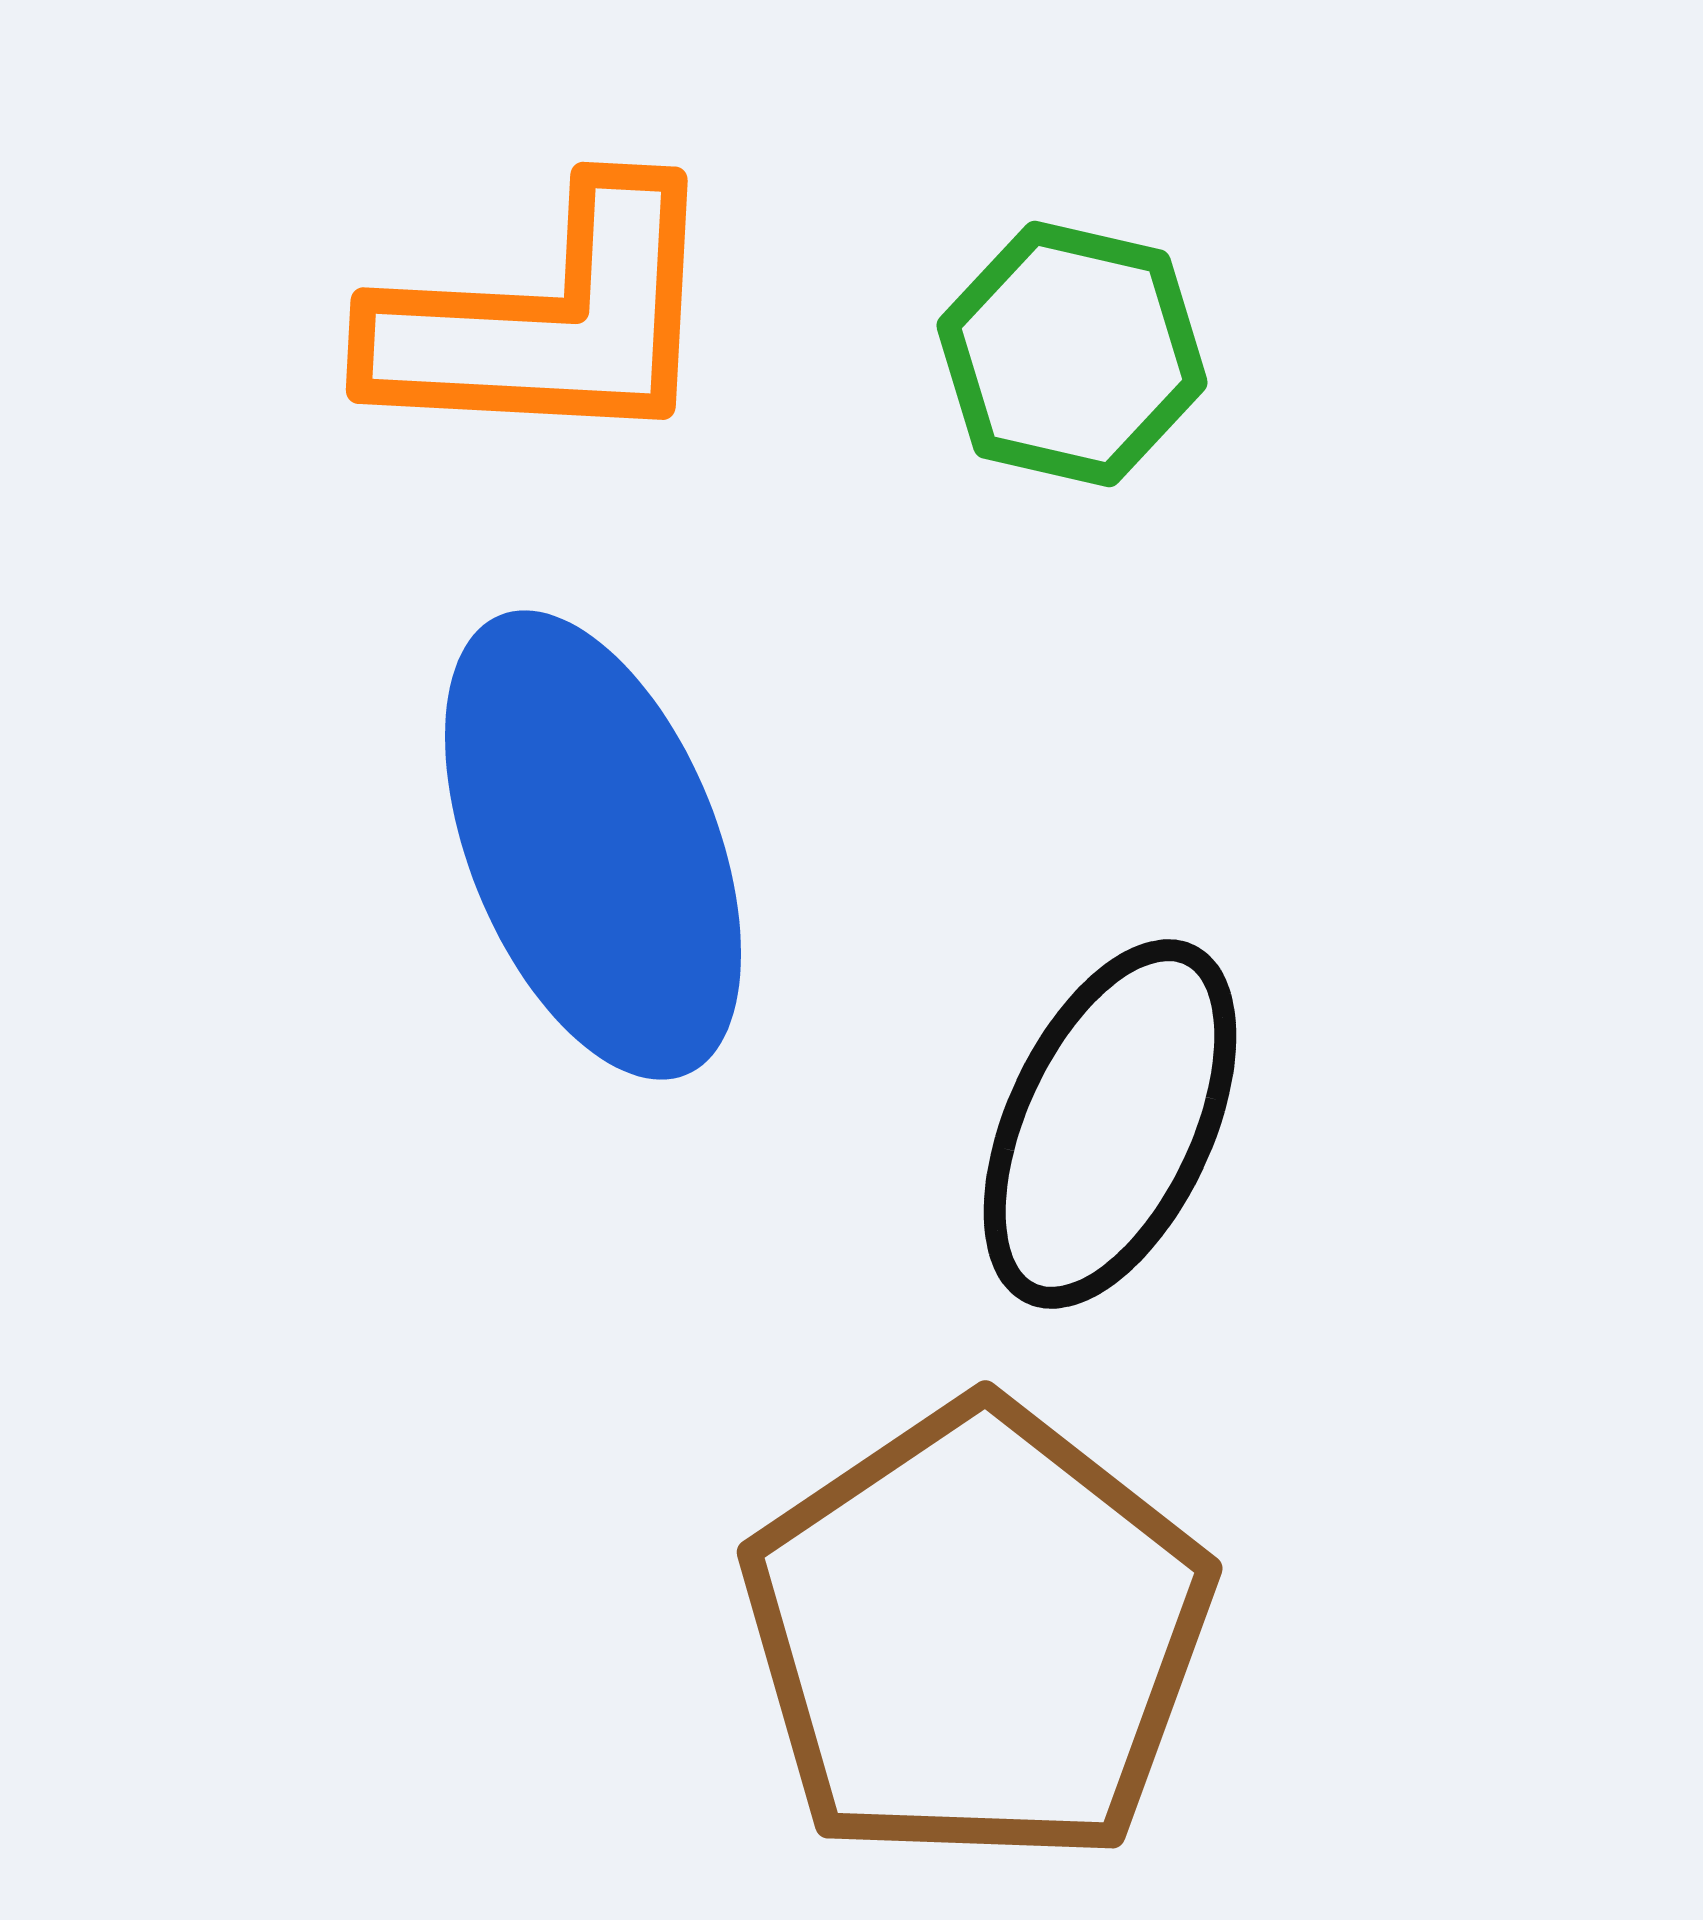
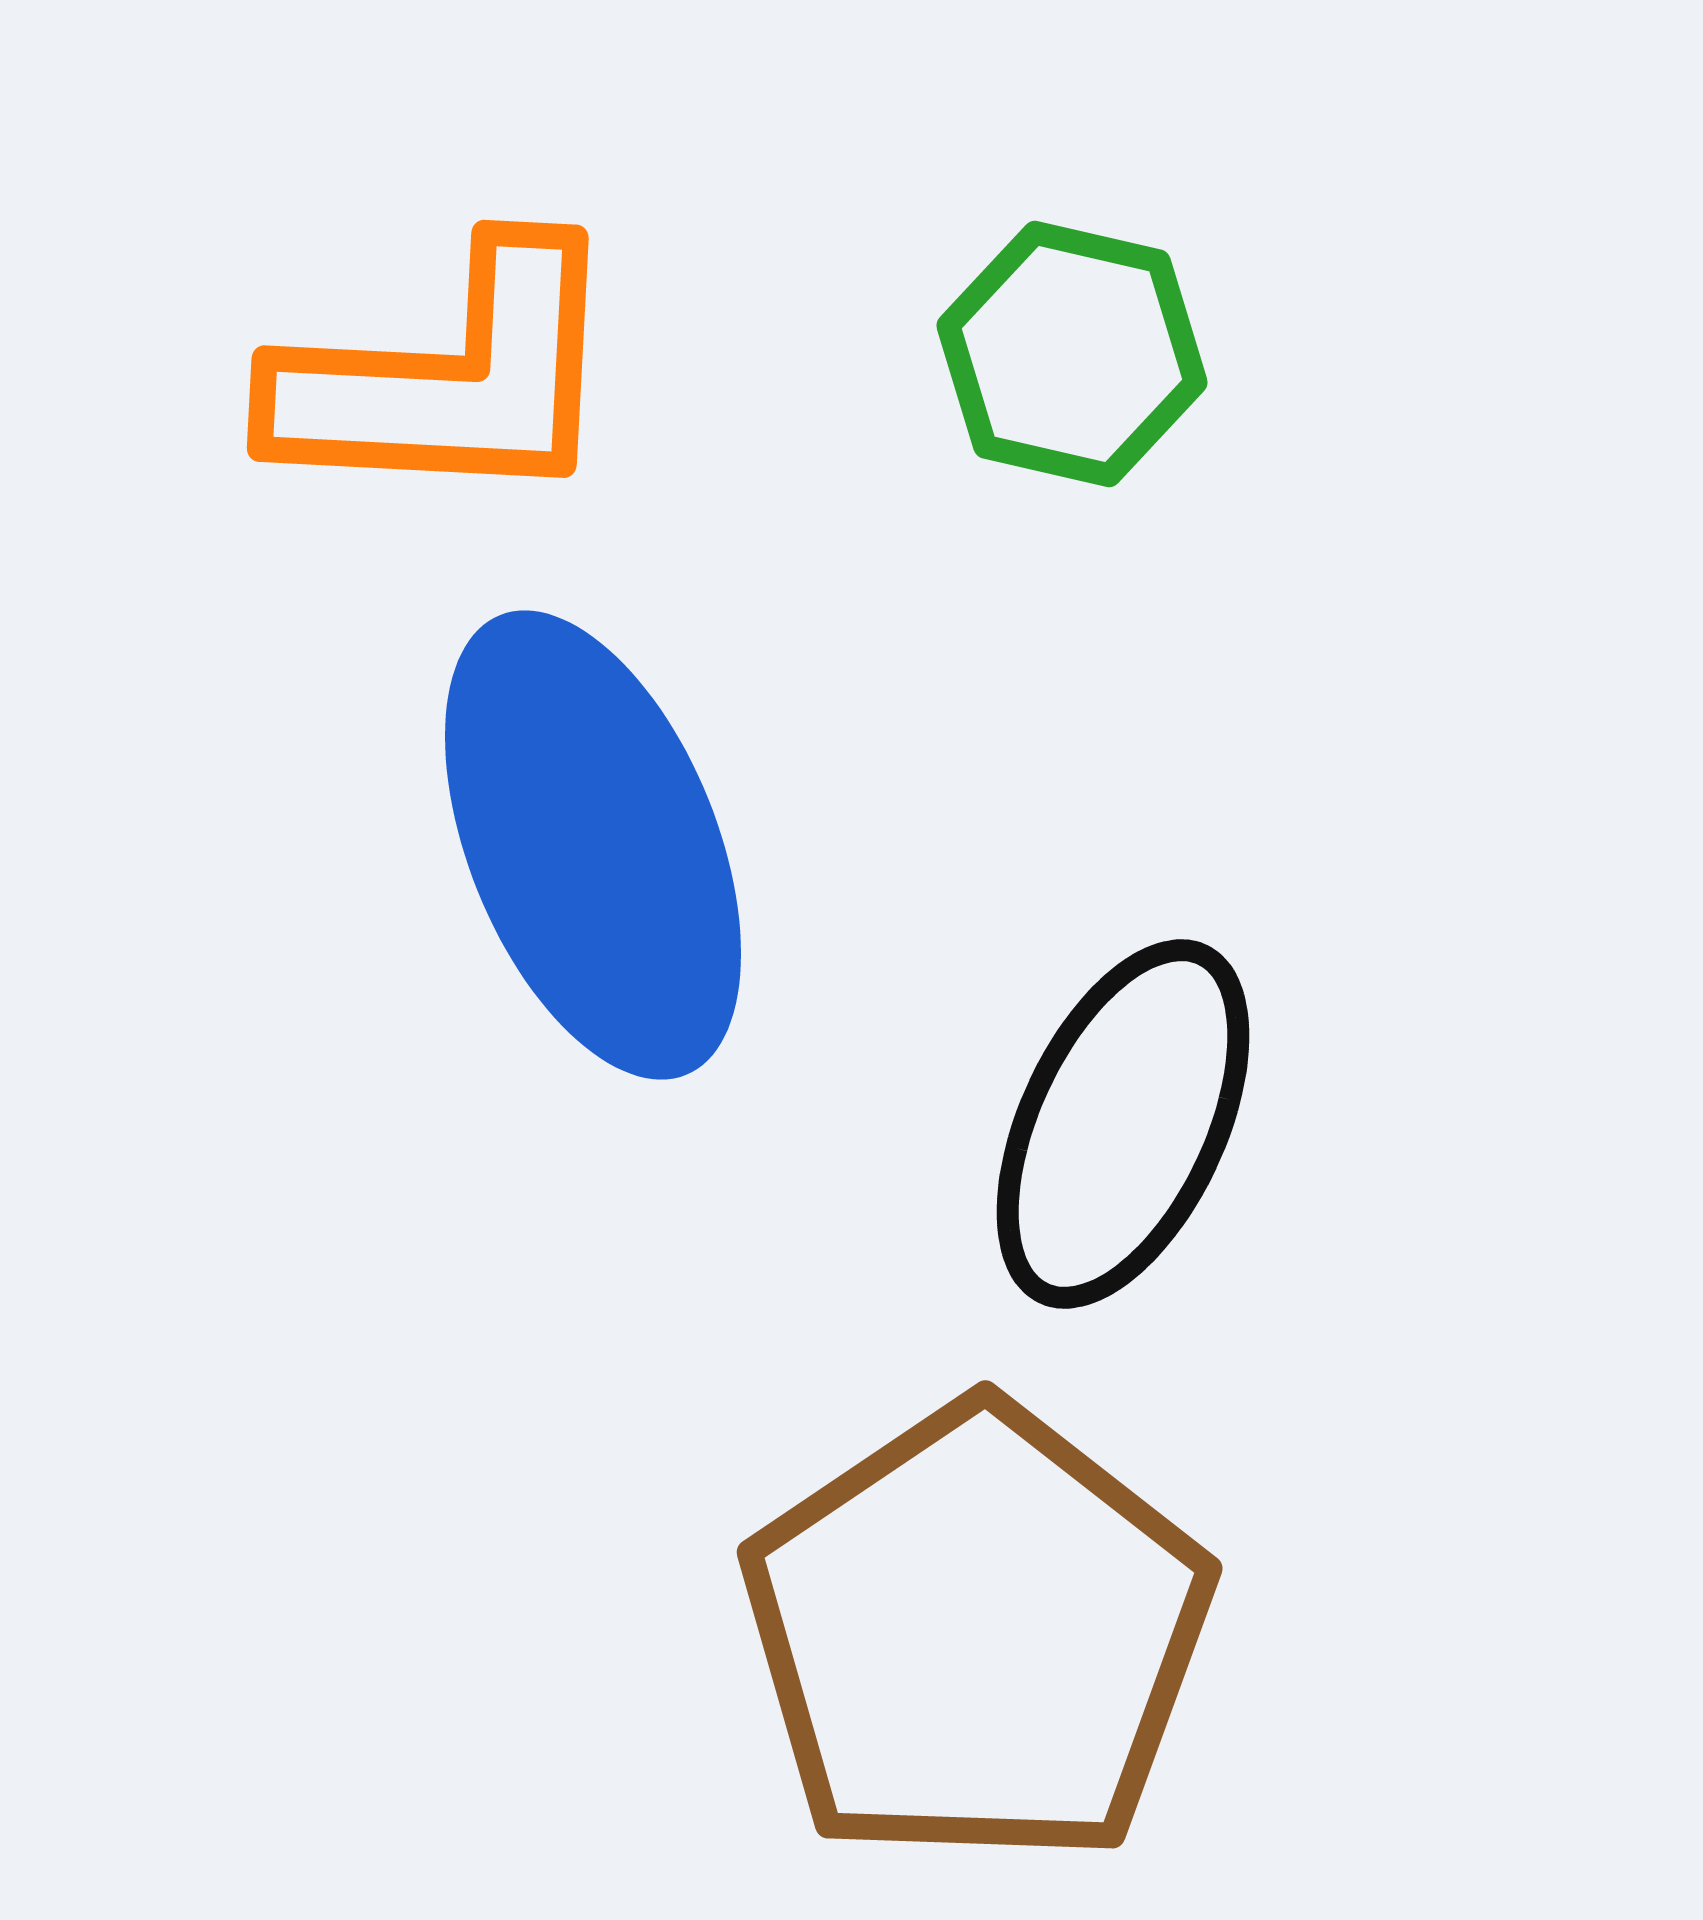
orange L-shape: moved 99 px left, 58 px down
black ellipse: moved 13 px right
